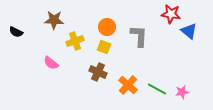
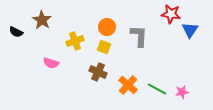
brown star: moved 12 px left; rotated 30 degrees clockwise
blue triangle: moved 1 px right, 1 px up; rotated 24 degrees clockwise
pink semicircle: rotated 21 degrees counterclockwise
